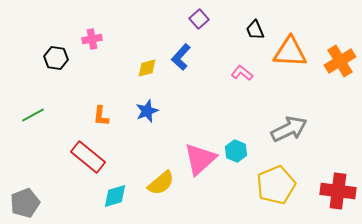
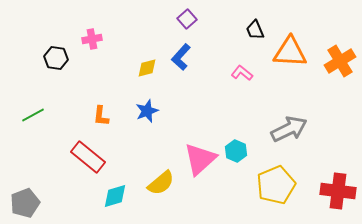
purple square: moved 12 px left
